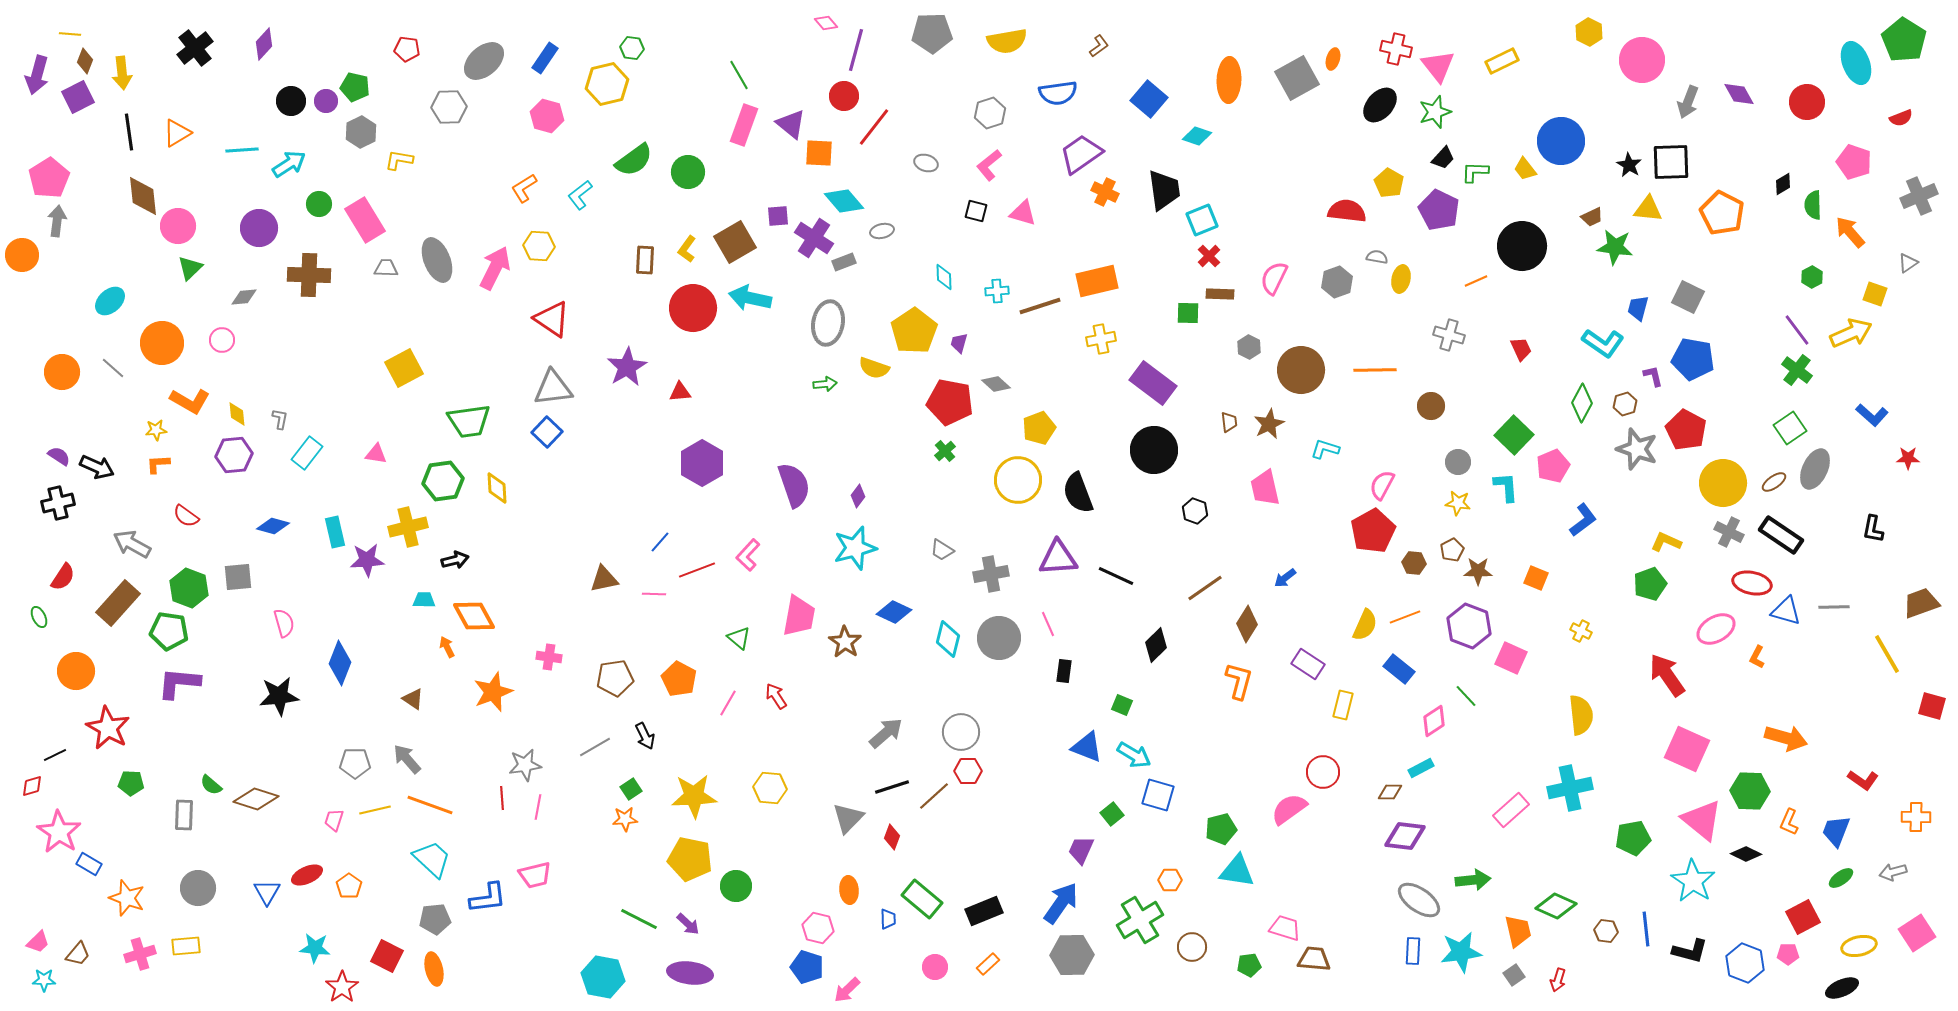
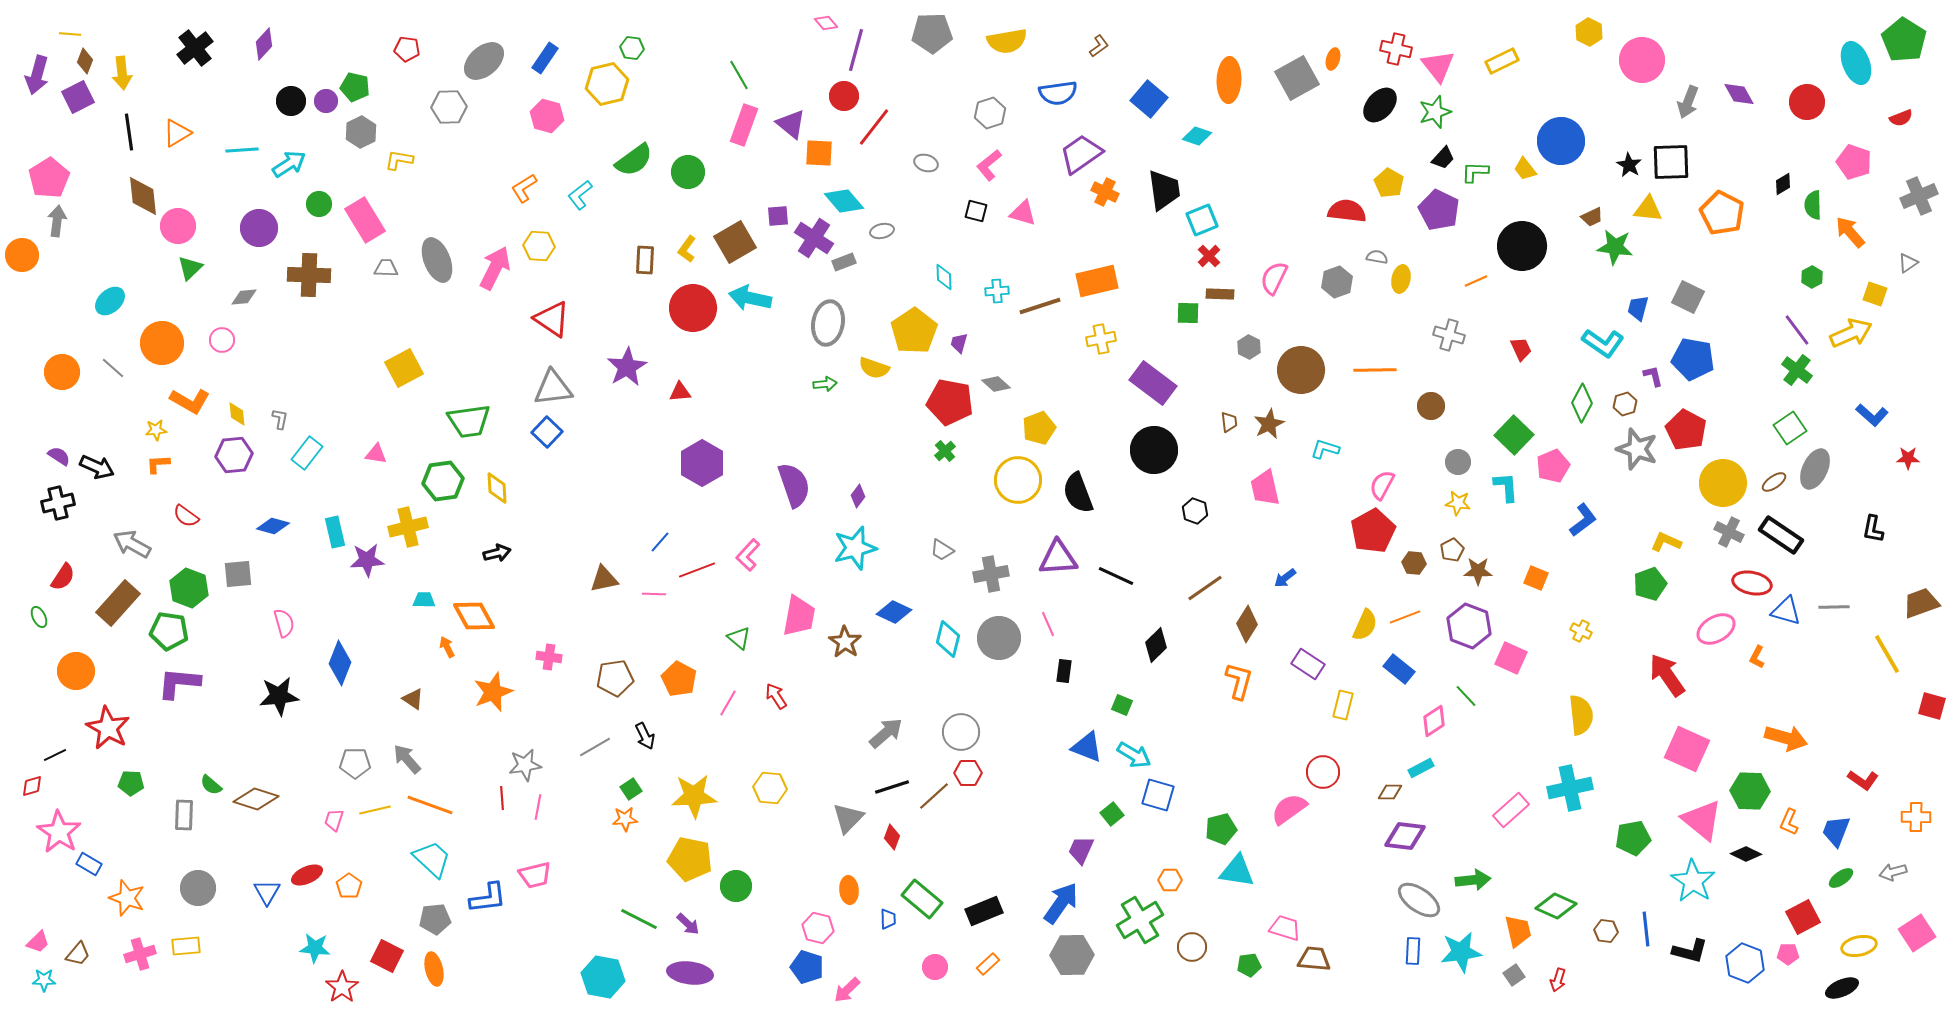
black arrow at (455, 560): moved 42 px right, 7 px up
gray square at (238, 577): moved 3 px up
red hexagon at (968, 771): moved 2 px down
